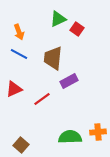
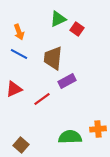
purple rectangle: moved 2 px left
orange cross: moved 3 px up
